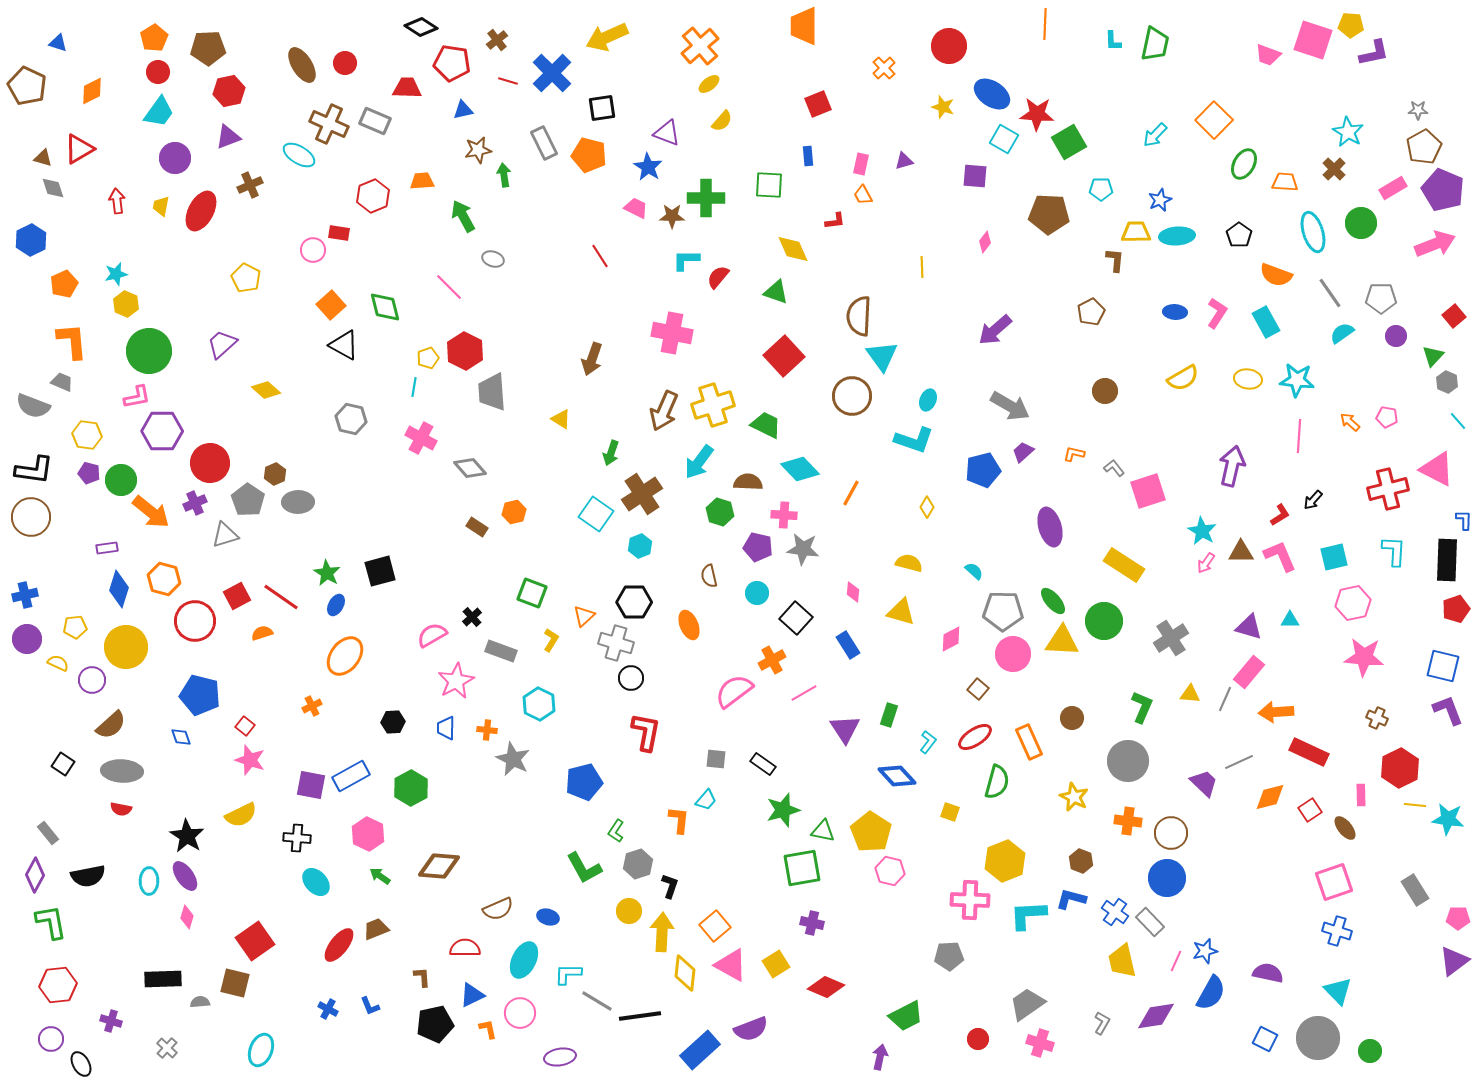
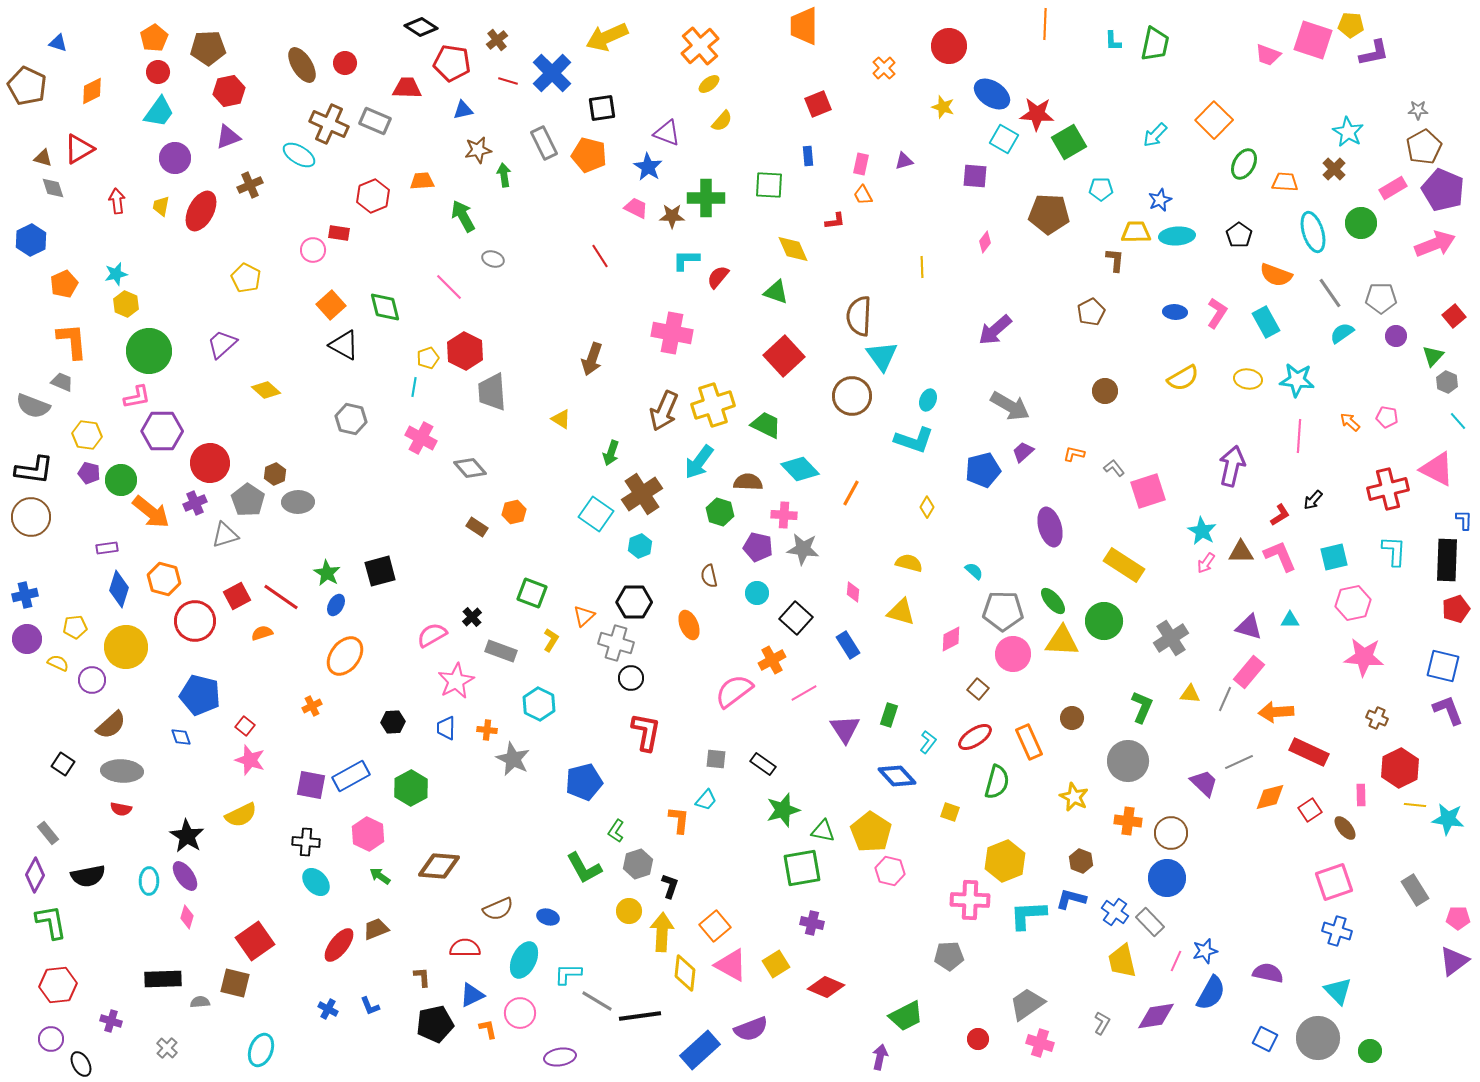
black cross at (297, 838): moved 9 px right, 4 px down
